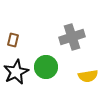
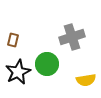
green circle: moved 1 px right, 3 px up
black star: moved 2 px right
yellow semicircle: moved 2 px left, 4 px down
